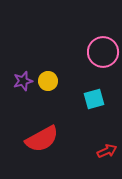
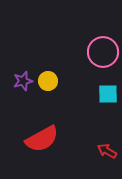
cyan square: moved 14 px right, 5 px up; rotated 15 degrees clockwise
red arrow: rotated 126 degrees counterclockwise
